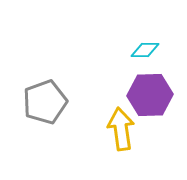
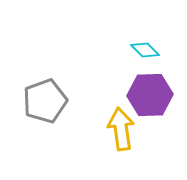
cyan diamond: rotated 44 degrees clockwise
gray pentagon: moved 1 px up
